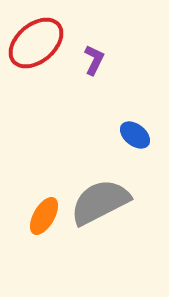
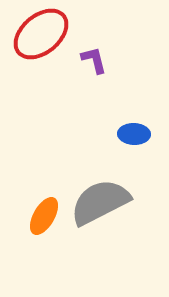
red ellipse: moved 5 px right, 9 px up
purple L-shape: rotated 40 degrees counterclockwise
blue ellipse: moved 1 px left, 1 px up; rotated 36 degrees counterclockwise
